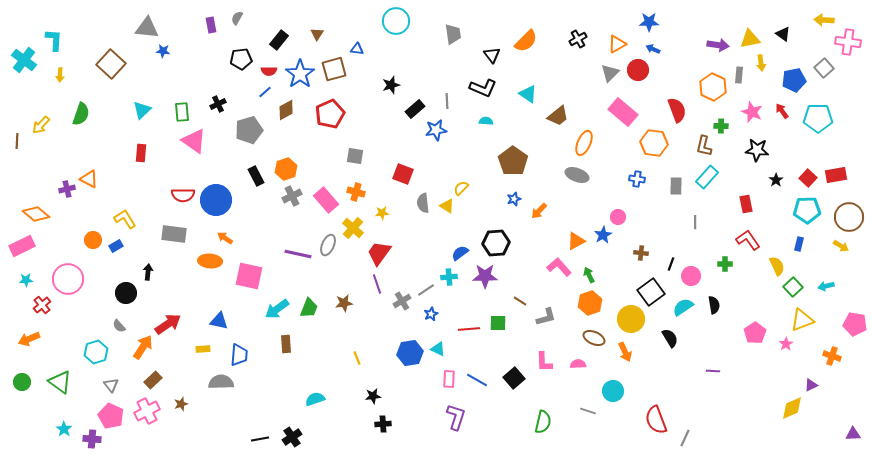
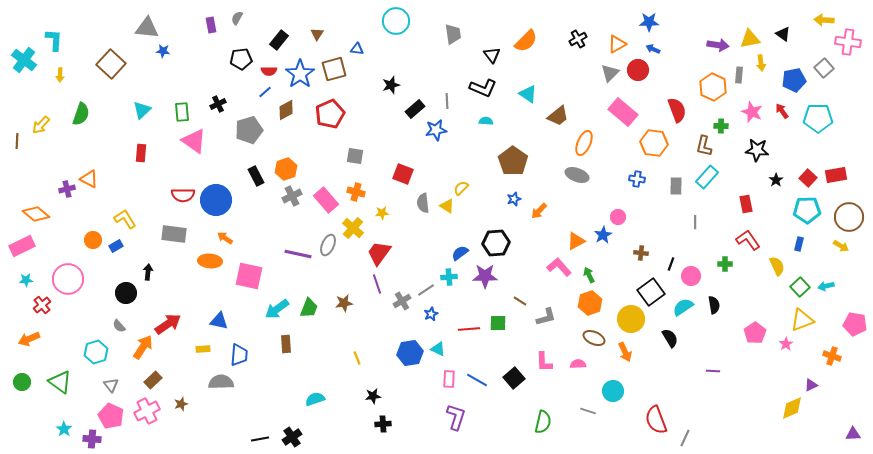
green square at (793, 287): moved 7 px right
